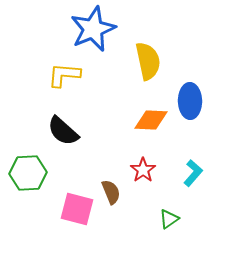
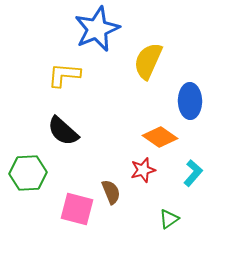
blue star: moved 4 px right
yellow semicircle: rotated 144 degrees counterclockwise
orange diamond: moved 9 px right, 17 px down; rotated 32 degrees clockwise
red star: rotated 20 degrees clockwise
